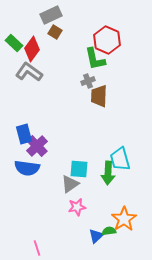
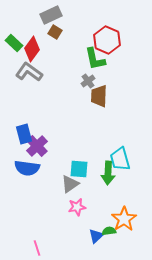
gray cross: rotated 16 degrees counterclockwise
